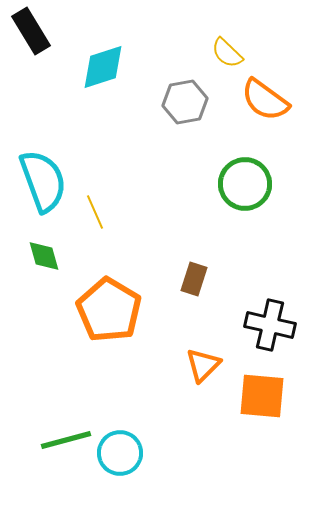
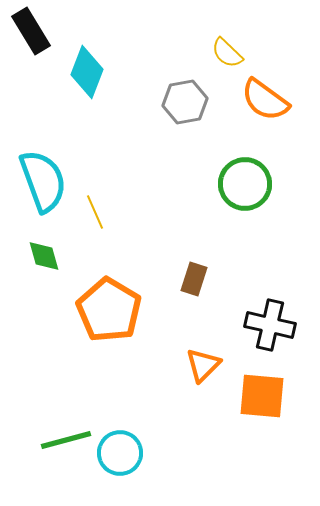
cyan diamond: moved 16 px left, 5 px down; rotated 51 degrees counterclockwise
